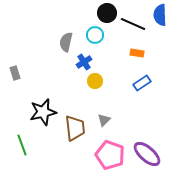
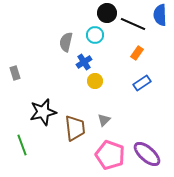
orange rectangle: rotated 64 degrees counterclockwise
